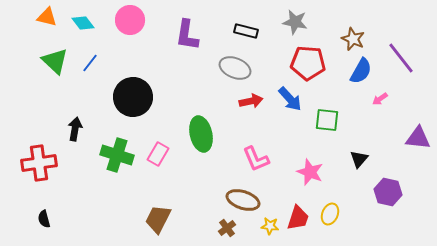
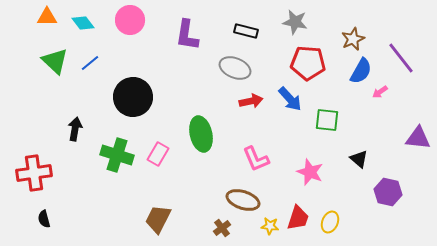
orange triangle: rotated 15 degrees counterclockwise
brown star: rotated 25 degrees clockwise
blue line: rotated 12 degrees clockwise
pink arrow: moved 7 px up
black triangle: rotated 30 degrees counterclockwise
red cross: moved 5 px left, 10 px down
yellow ellipse: moved 8 px down
brown cross: moved 5 px left
